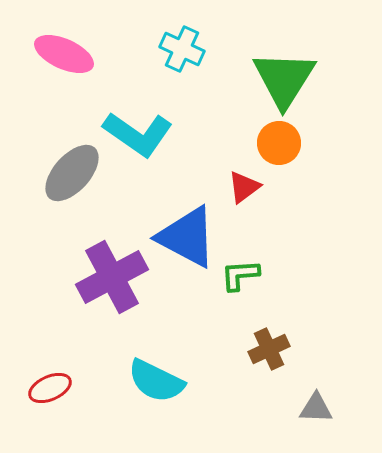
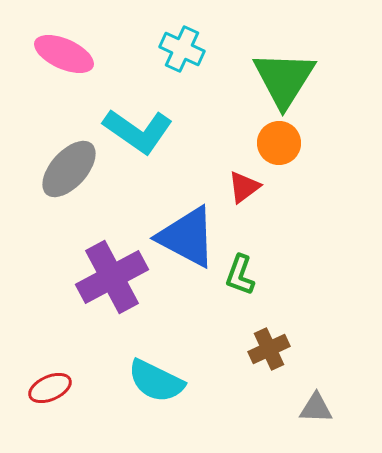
cyan L-shape: moved 3 px up
gray ellipse: moved 3 px left, 4 px up
green L-shape: rotated 66 degrees counterclockwise
